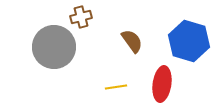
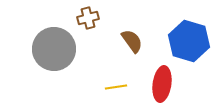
brown cross: moved 7 px right, 1 px down
gray circle: moved 2 px down
